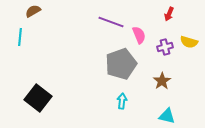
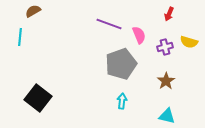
purple line: moved 2 px left, 2 px down
brown star: moved 4 px right
